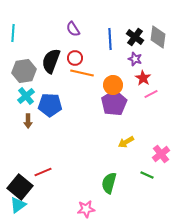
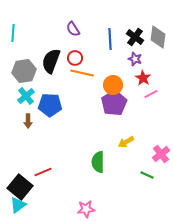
green semicircle: moved 11 px left, 21 px up; rotated 15 degrees counterclockwise
